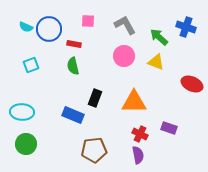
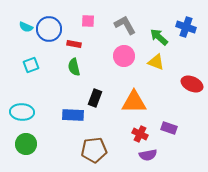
green semicircle: moved 1 px right, 1 px down
blue rectangle: rotated 20 degrees counterclockwise
purple semicircle: moved 10 px right; rotated 90 degrees clockwise
